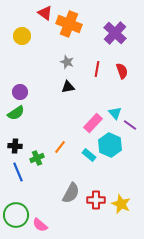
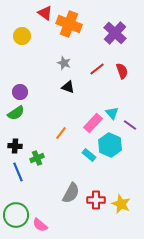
gray star: moved 3 px left, 1 px down
red line: rotated 42 degrees clockwise
black triangle: rotated 32 degrees clockwise
cyan triangle: moved 3 px left
orange line: moved 1 px right, 14 px up
